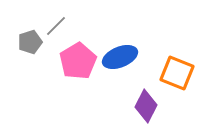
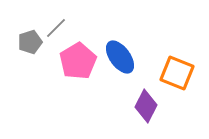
gray line: moved 2 px down
blue ellipse: rotated 76 degrees clockwise
